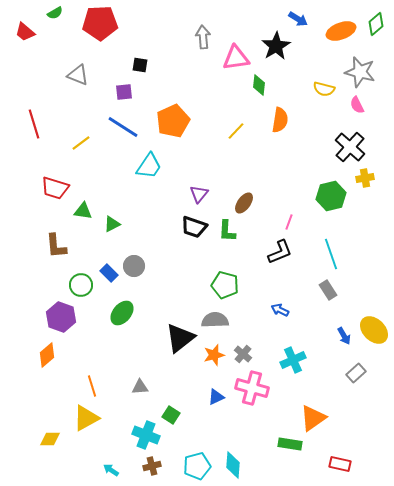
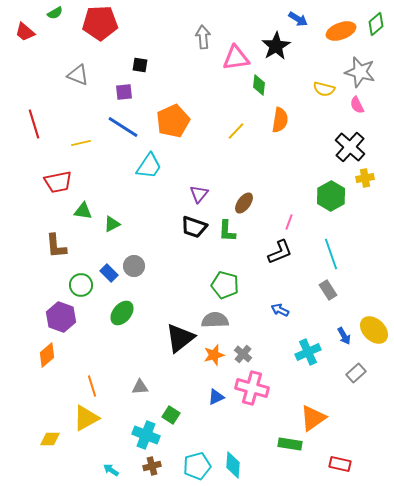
yellow line at (81, 143): rotated 24 degrees clockwise
red trapezoid at (55, 188): moved 3 px right, 6 px up; rotated 28 degrees counterclockwise
green hexagon at (331, 196): rotated 16 degrees counterclockwise
cyan cross at (293, 360): moved 15 px right, 8 px up
